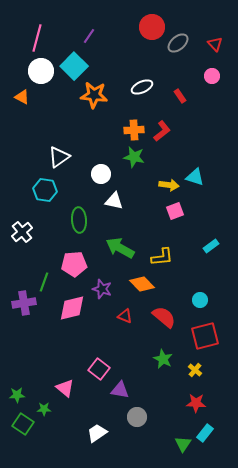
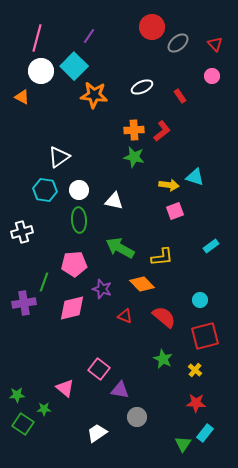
white circle at (101, 174): moved 22 px left, 16 px down
white cross at (22, 232): rotated 25 degrees clockwise
